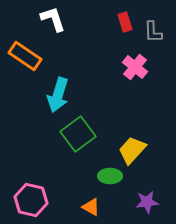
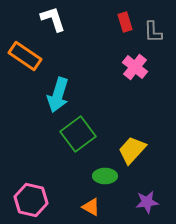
green ellipse: moved 5 px left
